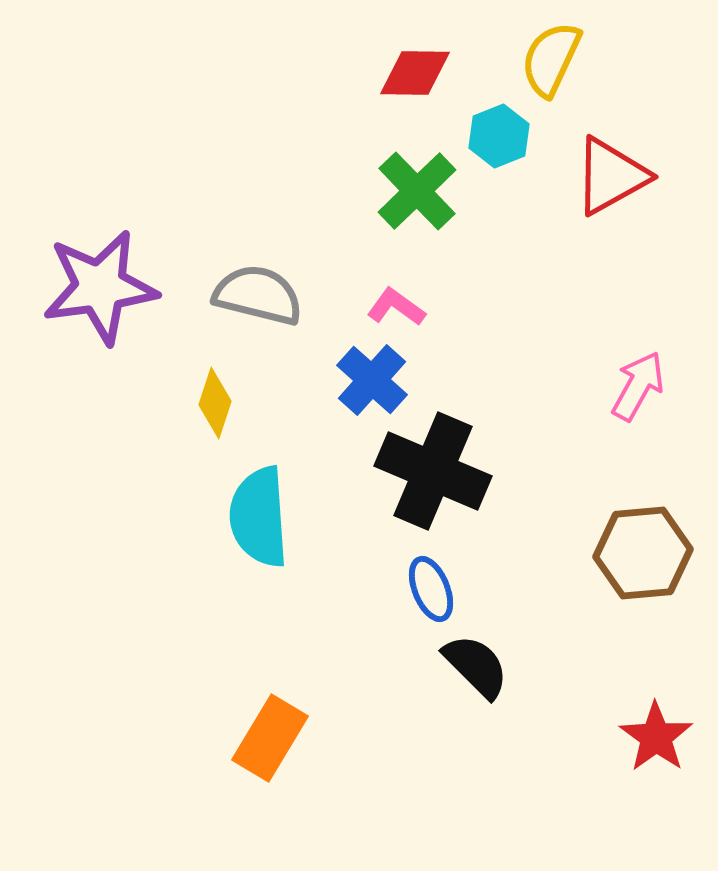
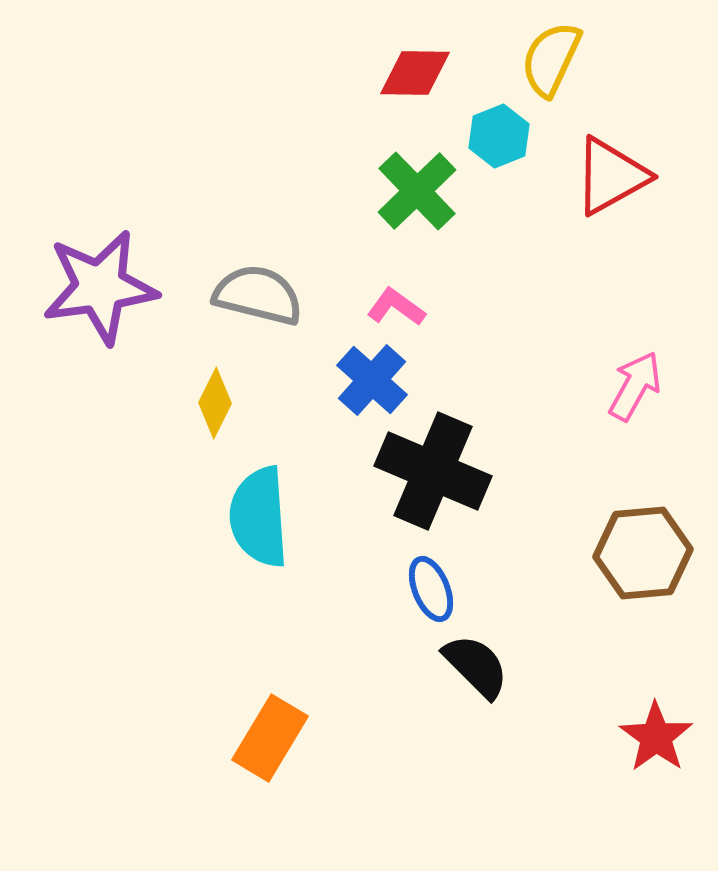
pink arrow: moved 3 px left
yellow diamond: rotated 8 degrees clockwise
